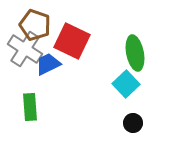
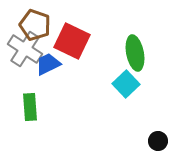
black circle: moved 25 px right, 18 px down
